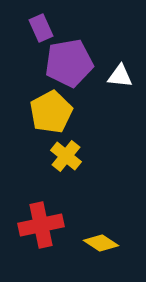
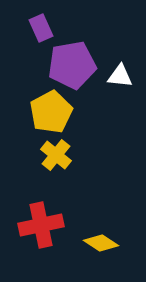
purple pentagon: moved 3 px right, 2 px down
yellow cross: moved 10 px left, 1 px up
